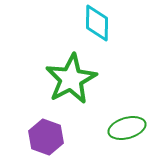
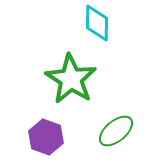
green star: rotated 12 degrees counterclockwise
green ellipse: moved 11 px left, 3 px down; rotated 24 degrees counterclockwise
